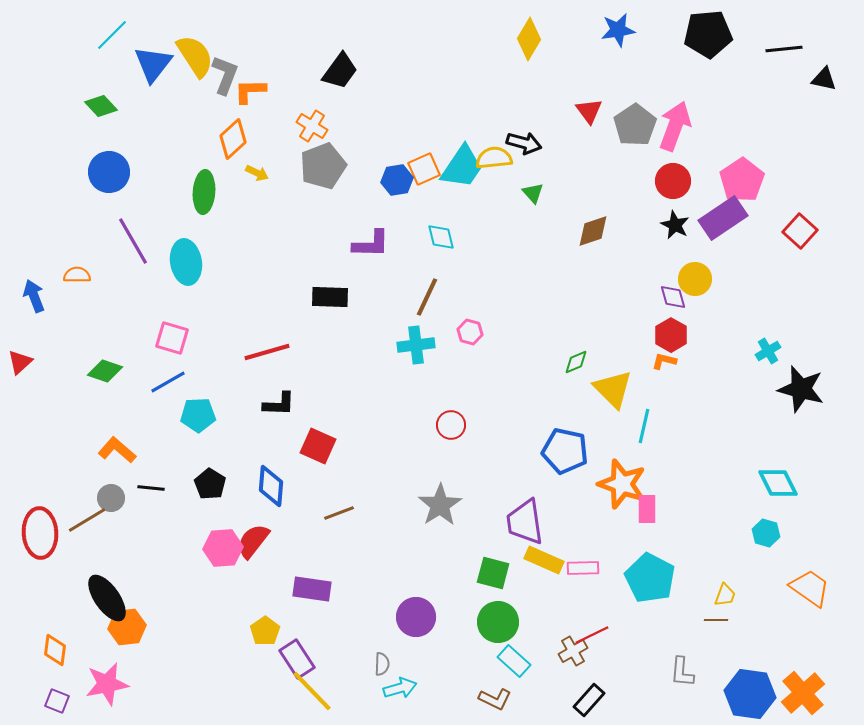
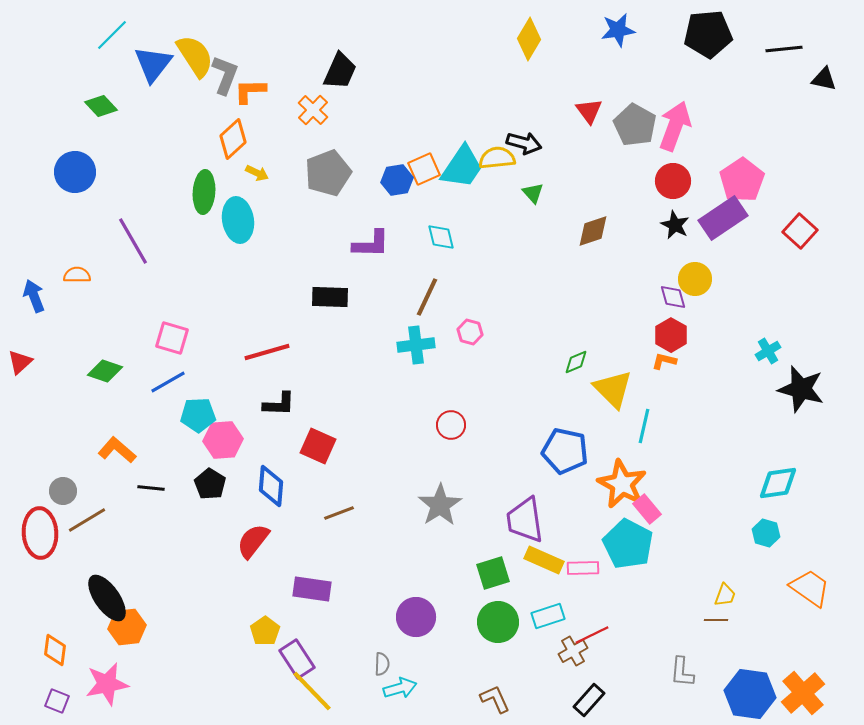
black trapezoid at (340, 71): rotated 12 degrees counterclockwise
gray pentagon at (635, 125): rotated 9 degrees counterclockwise
orange cross at (312, 126): moved 1 px right, 16 px up; rotated 12 degrees clockwise
yellow semicircle at (494, 158): moved 3 px right
gray pentagon at (323, 166): moved 5 px right, 7 px down
blue circle at (109, 172): moved 34 px left
cyan ellipse at (186, 262): moved 52 px right, 42 px up
cyan diamond at (778, 483): rotated 72 degrees counterclockwise
orange star at (622, 484): rotated 9 degrees clockwise
gray circle at (111, 498): moved 48 px left, 7 px up
pink rectangle at (647, 509): rotated 40 degrees counterclockwise
purple trapezoid at (525, 522): moved 2 px up
pink hexagon at (223, 548): moved 108 px up
green square at (493, 573): rotated 32 degrees counterclockwise
cyan pentagon at (650, 578): moved 22 px left, 34 px up
cyan rectangle at (514, 661): moved 34 px right, 45 px up; rotated 60 degrees counterclockwise
brown L-shape at (495, 699): rotated 140 degrees counterclockwise
